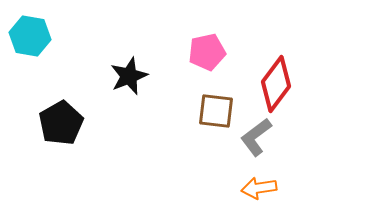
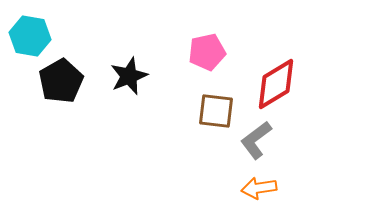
red diamond: rotated 22 degrees clockwise
black pentagon: moved 42 px up
gray L-shape: moved 3 px down
